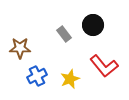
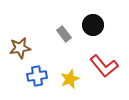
brown star: rotated 10 degrees counterclockwise
blue cross: rotated 18 degrees clockwise
